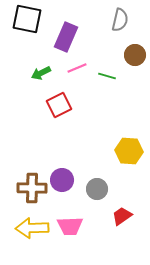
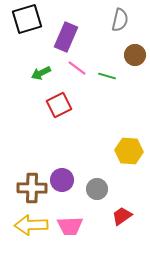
black square: rotated 28 degrees counterclockwise
pink line: rotated 60 degrees clockwise
yellow arrow: moved 1 px left, 3 px up
